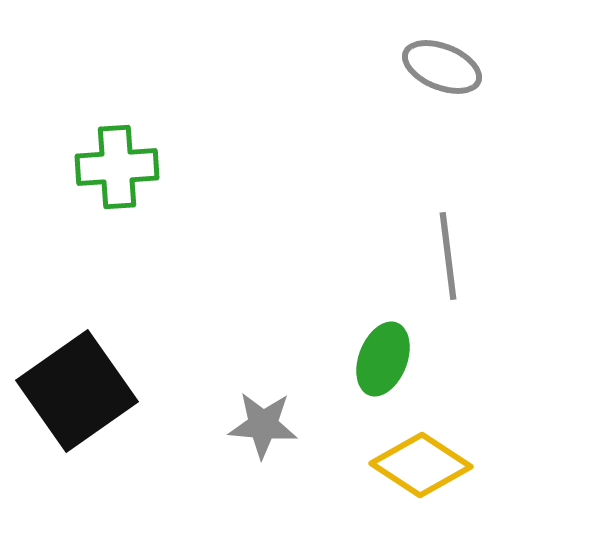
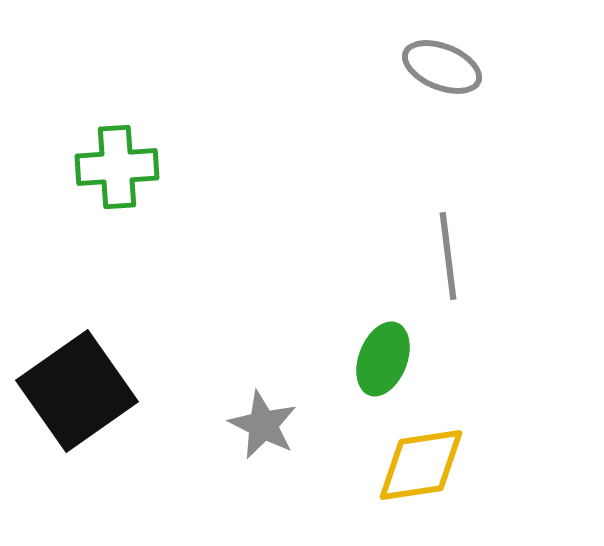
gray star: rotated 22 degrees clockwise
yellow diamond: rotated 42 degrees counterclockwise
